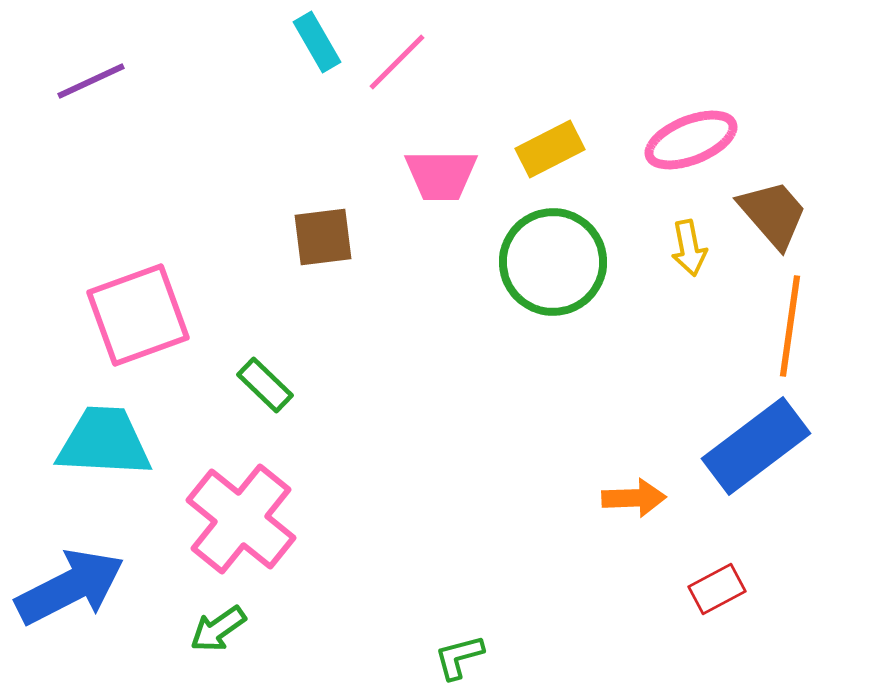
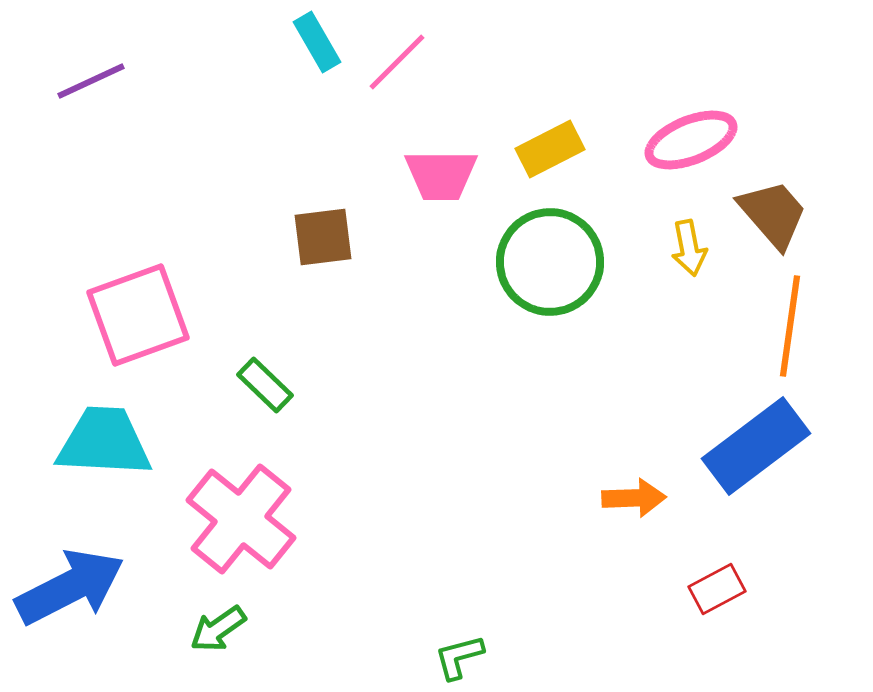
green circle: moved 3 px left
